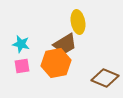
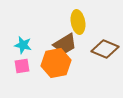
cyan star: moved 2 px right, 1 px down
brown diamond: moved 29 px up
